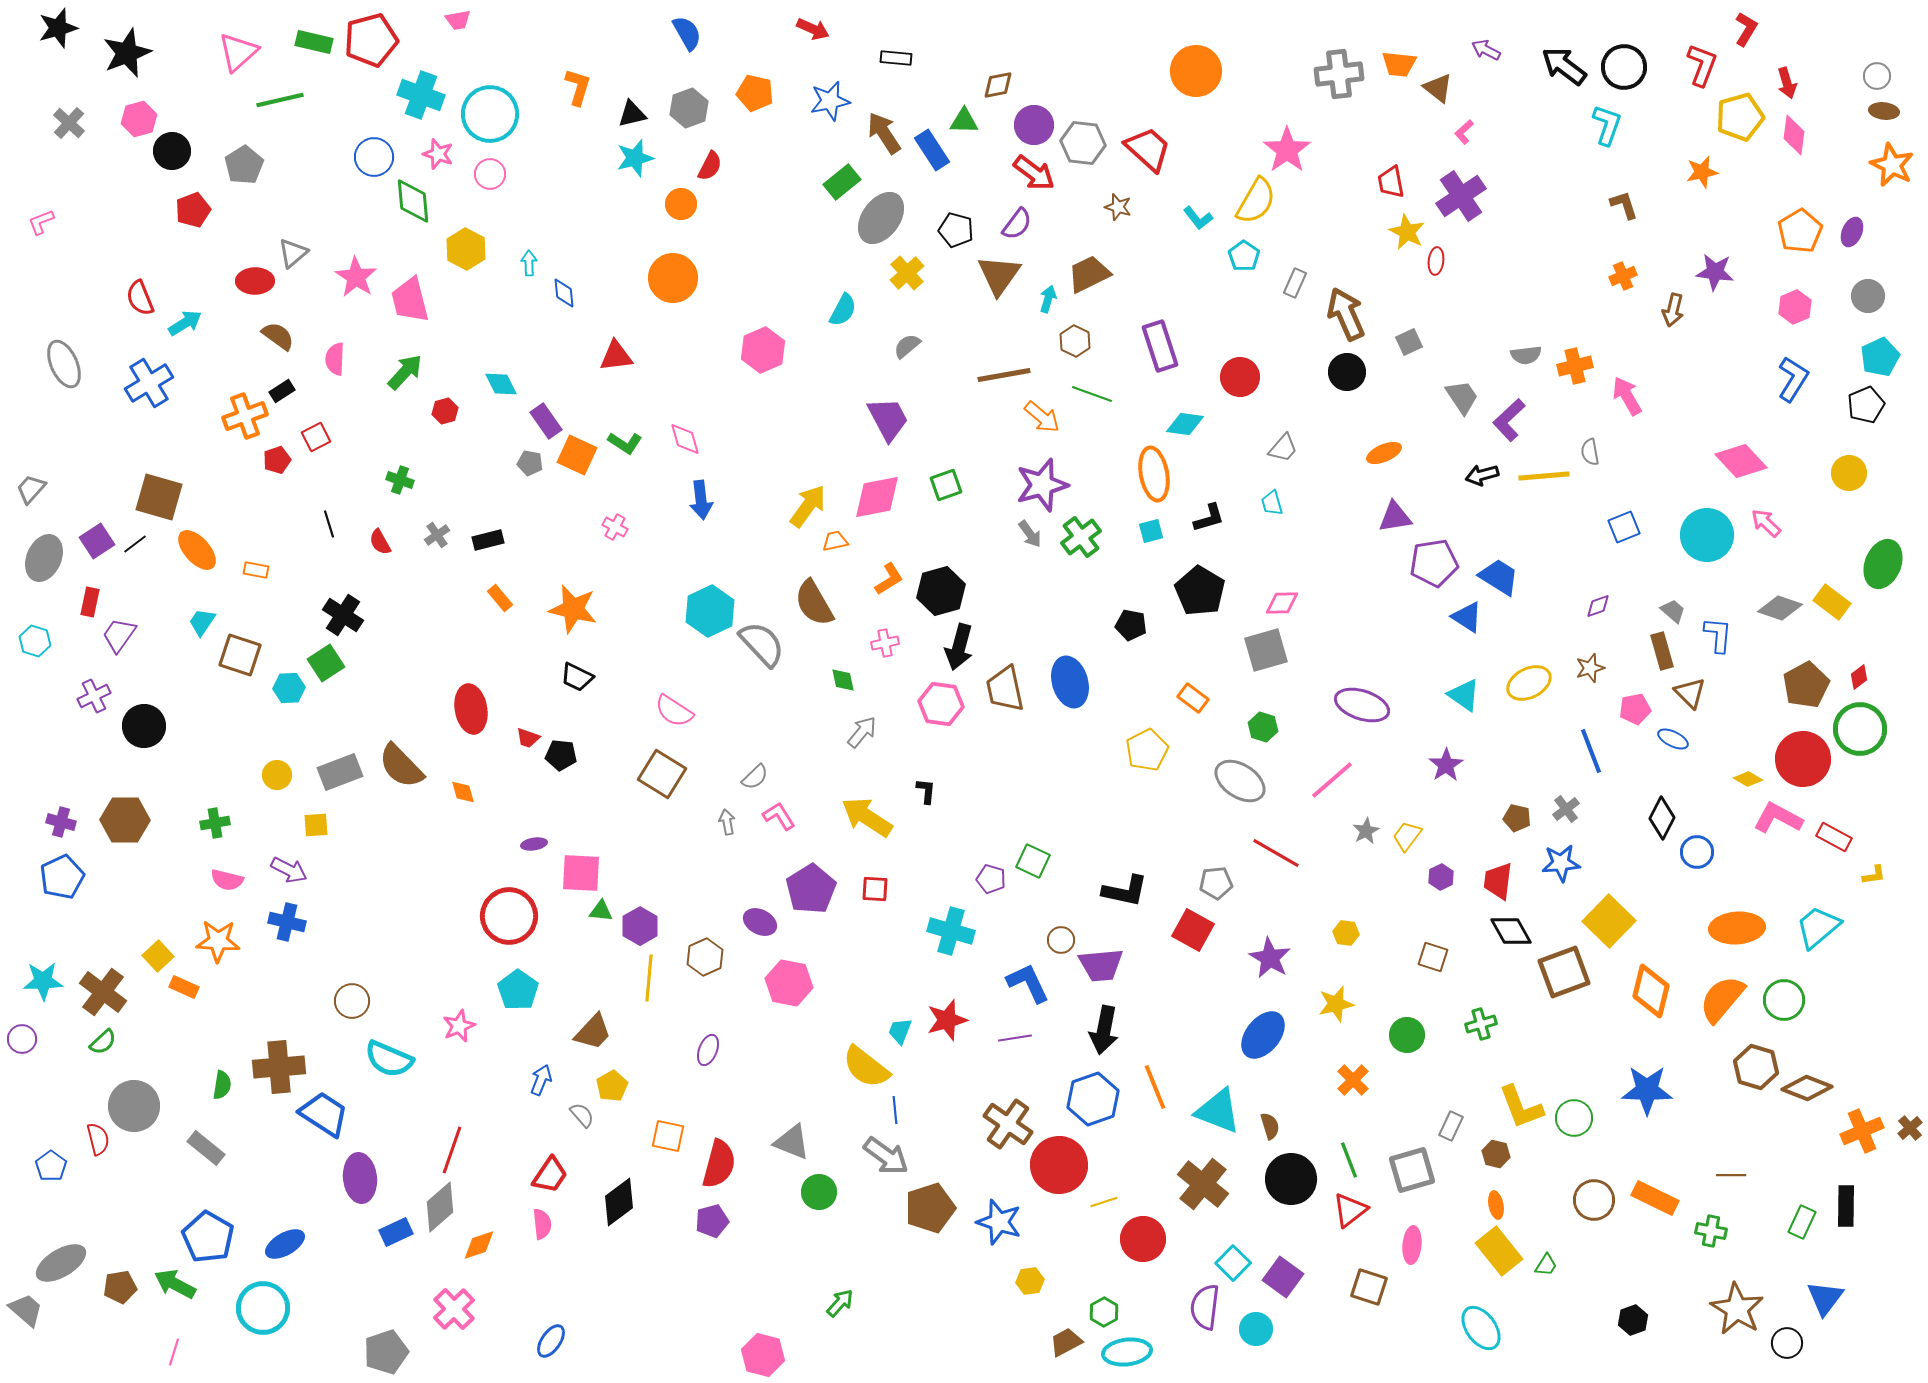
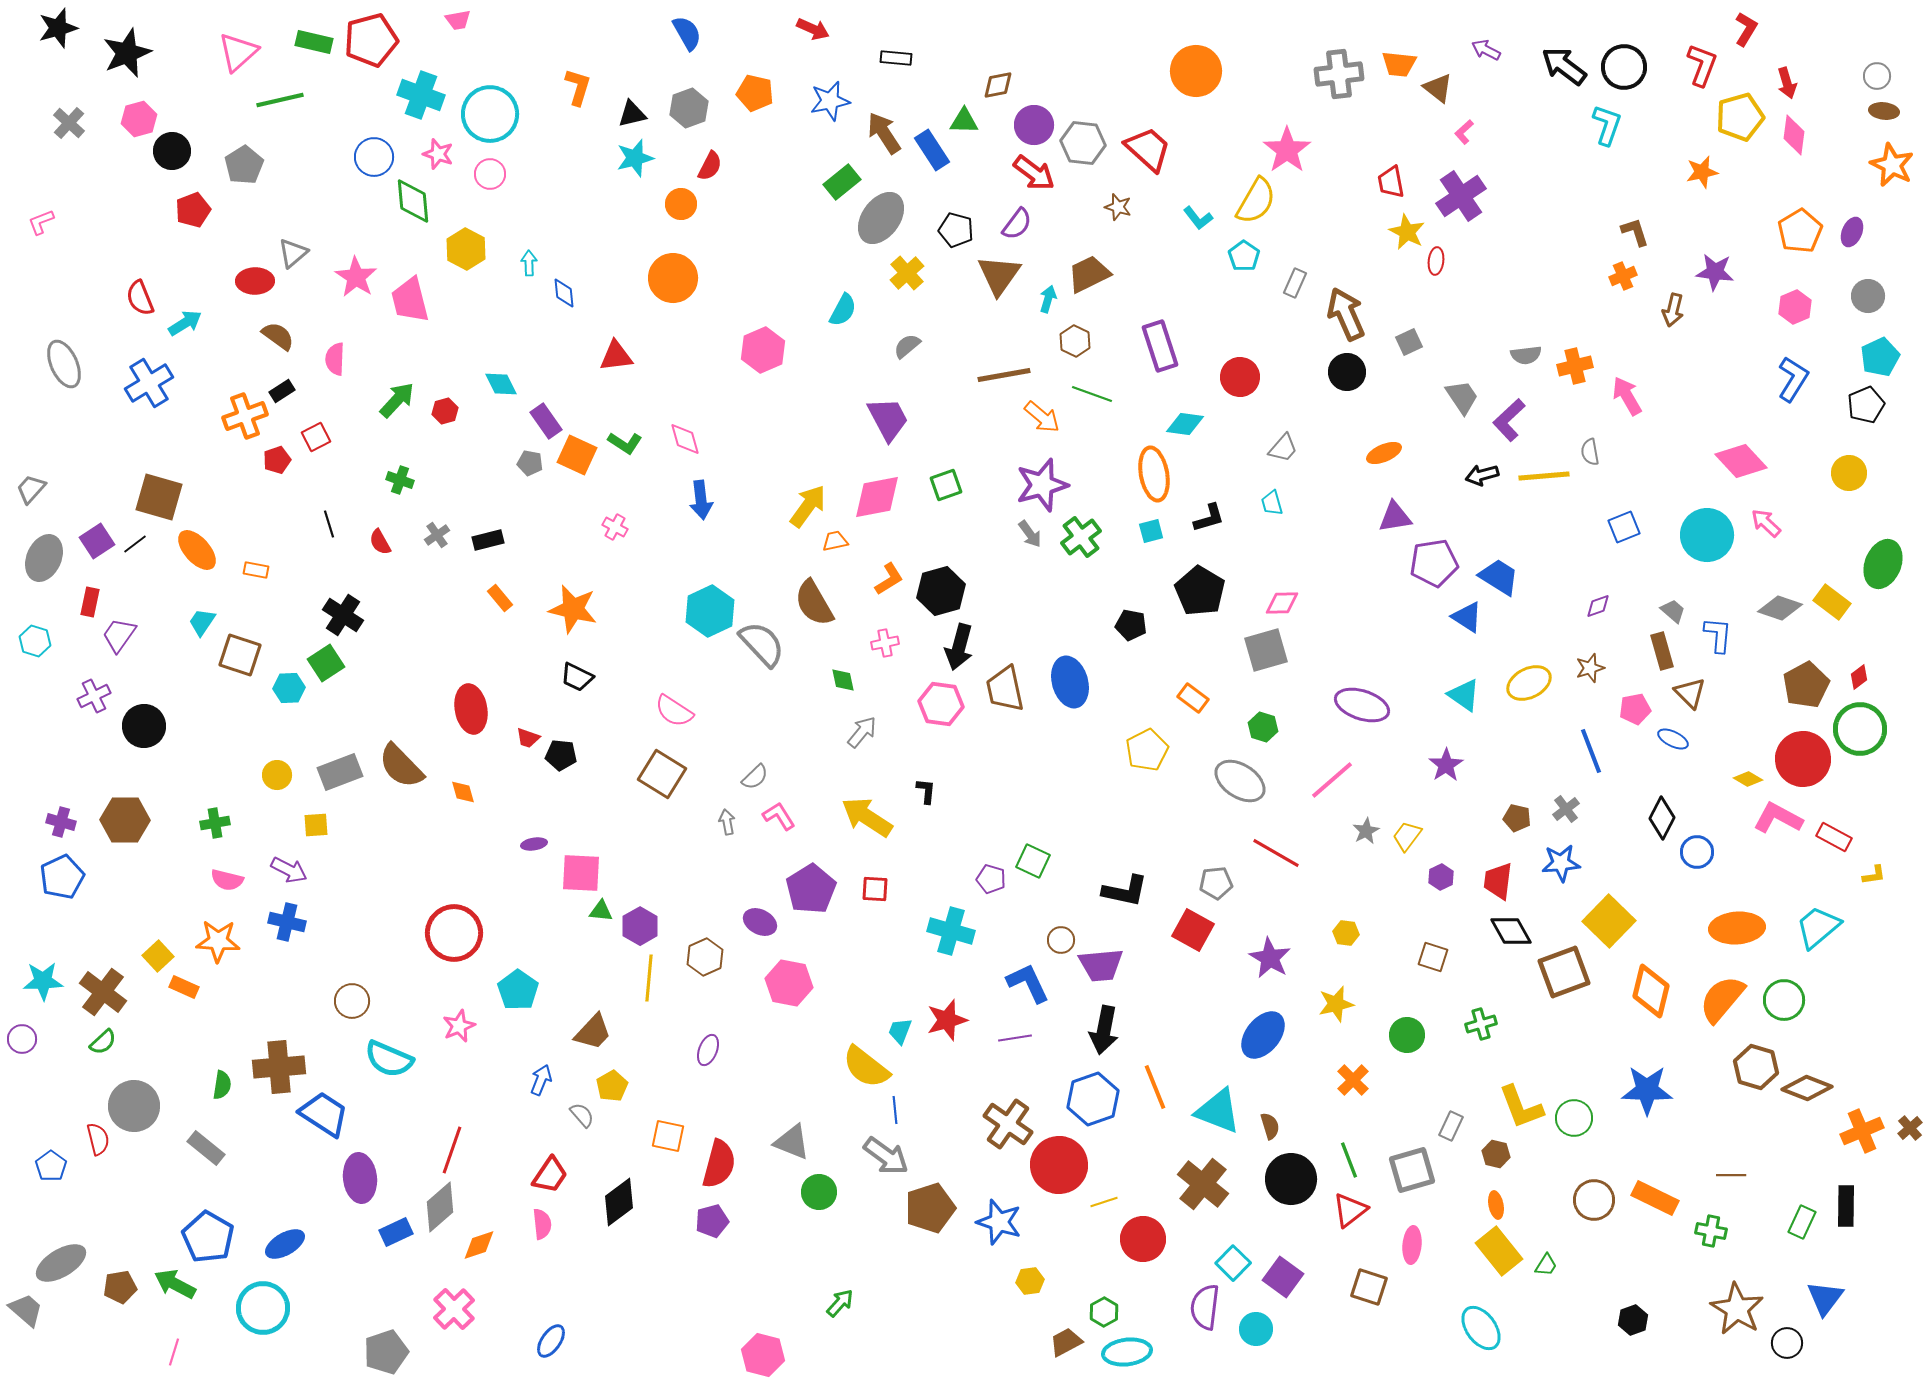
brown L-shape at (1624, 205): moved 11 px right, 27 px down
green arrow at (405, 372): moved 8 px left, 28 px down
red circle at (509, 916): moved 55 px left, 17 px down
